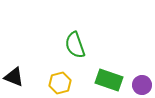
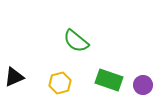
green semicircle: moved 1 px right, 4 px up; rotated 32 degrees counterclockwise
black triangle: rotated 45 degrees counterclockwise
purple circle: moved 1 px right
